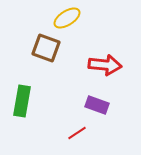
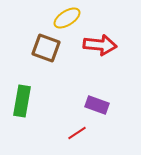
red arrow: moved 5 px left, 20 px up
